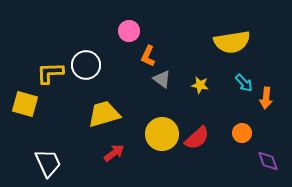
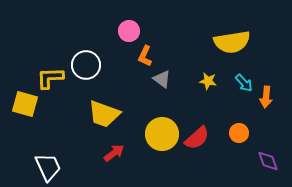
orange L-shape: moved 3 px left
yellow L-shape: moved 5 px down
yellow star: moved 8 px right, 4 px up
orange arrow: moved 1 px up
yellow trapezoid: rotated 144 degrees counterclockwise
orange circle: moved 3 px left
white trapezoid: moved 4 px down
